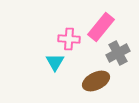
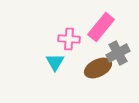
brown ellipse: moved 2 px right, 13 px up
